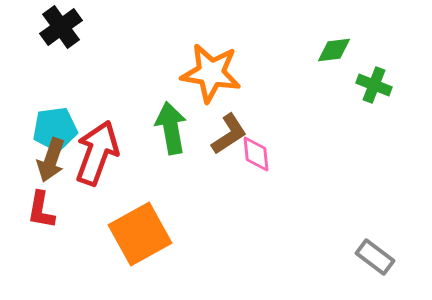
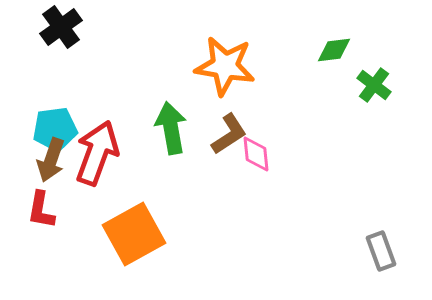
orange star: moved 14 px right, 7 px up
green cross: rotated 16 degrees clockwise
orange square: moved 6 px left
gray rectangle: moved 6 px right, 6 px up; rotated 33 degrees clockwise
